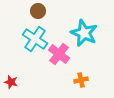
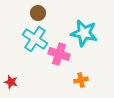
brown circle: moved 2 px down
cyan star: rotated 12 degrees counterclockwise
pink cross: rotated 20 degrees counterclockwise
